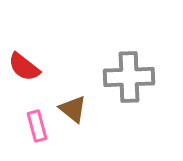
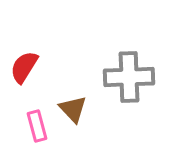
red semicircle: rotated 84 degrees clockwise
brown triangle: rotated 8 degrees clockwise
